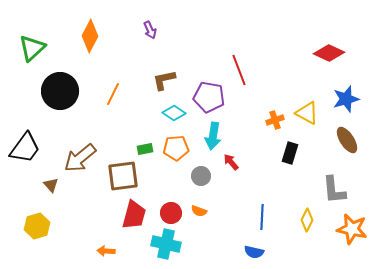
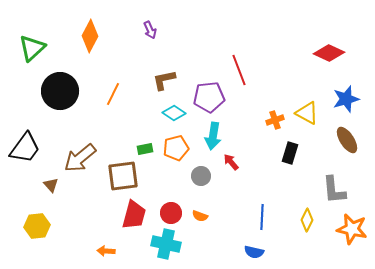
purple pentagon: rotated 16 degrees counterclockwise
orange pentagon: rotated 10 degrees counterclockwise
orange semicircle: moved 1 px right, 5 px down
yellow hexagon: rotated 10 degrees clockwise
